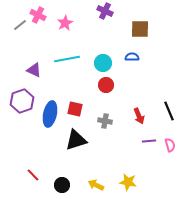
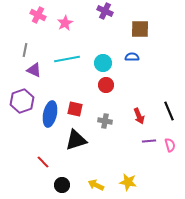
gray line: moved 5 px right, 25 px down; rotated 40 degrees counterclockwise
red line: moved 10 px right, 13 px up
